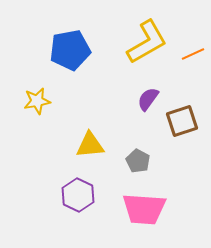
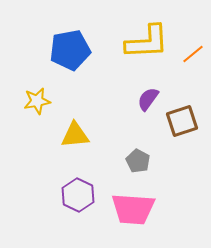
yellow L-shape: rotated 27 degrees clockwise
orange line: rotated 15 degrees counterclockwise
yellow triangle: moved 15 px left, 10 px up
pink trapezoid: moved 11 px left
